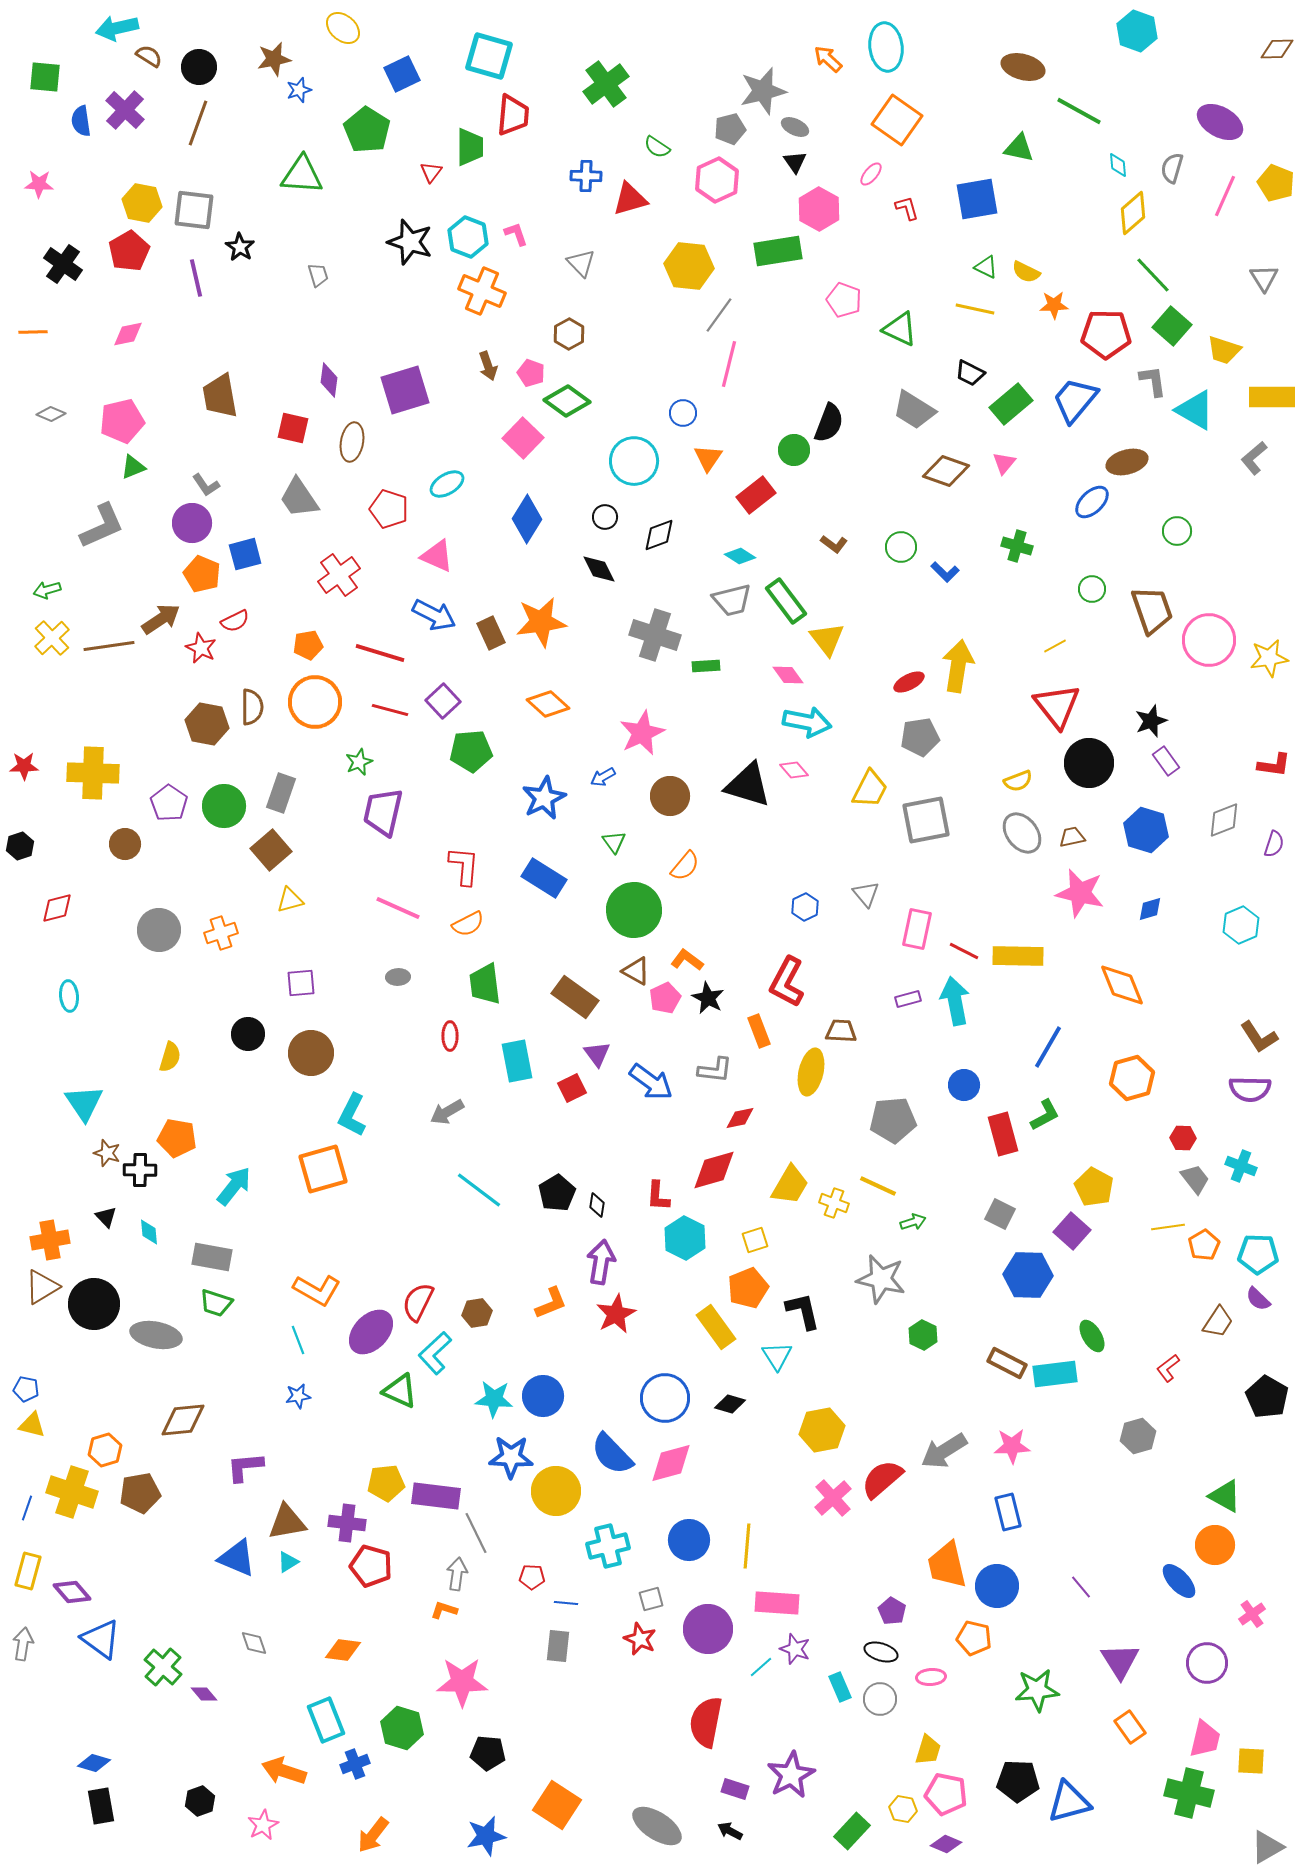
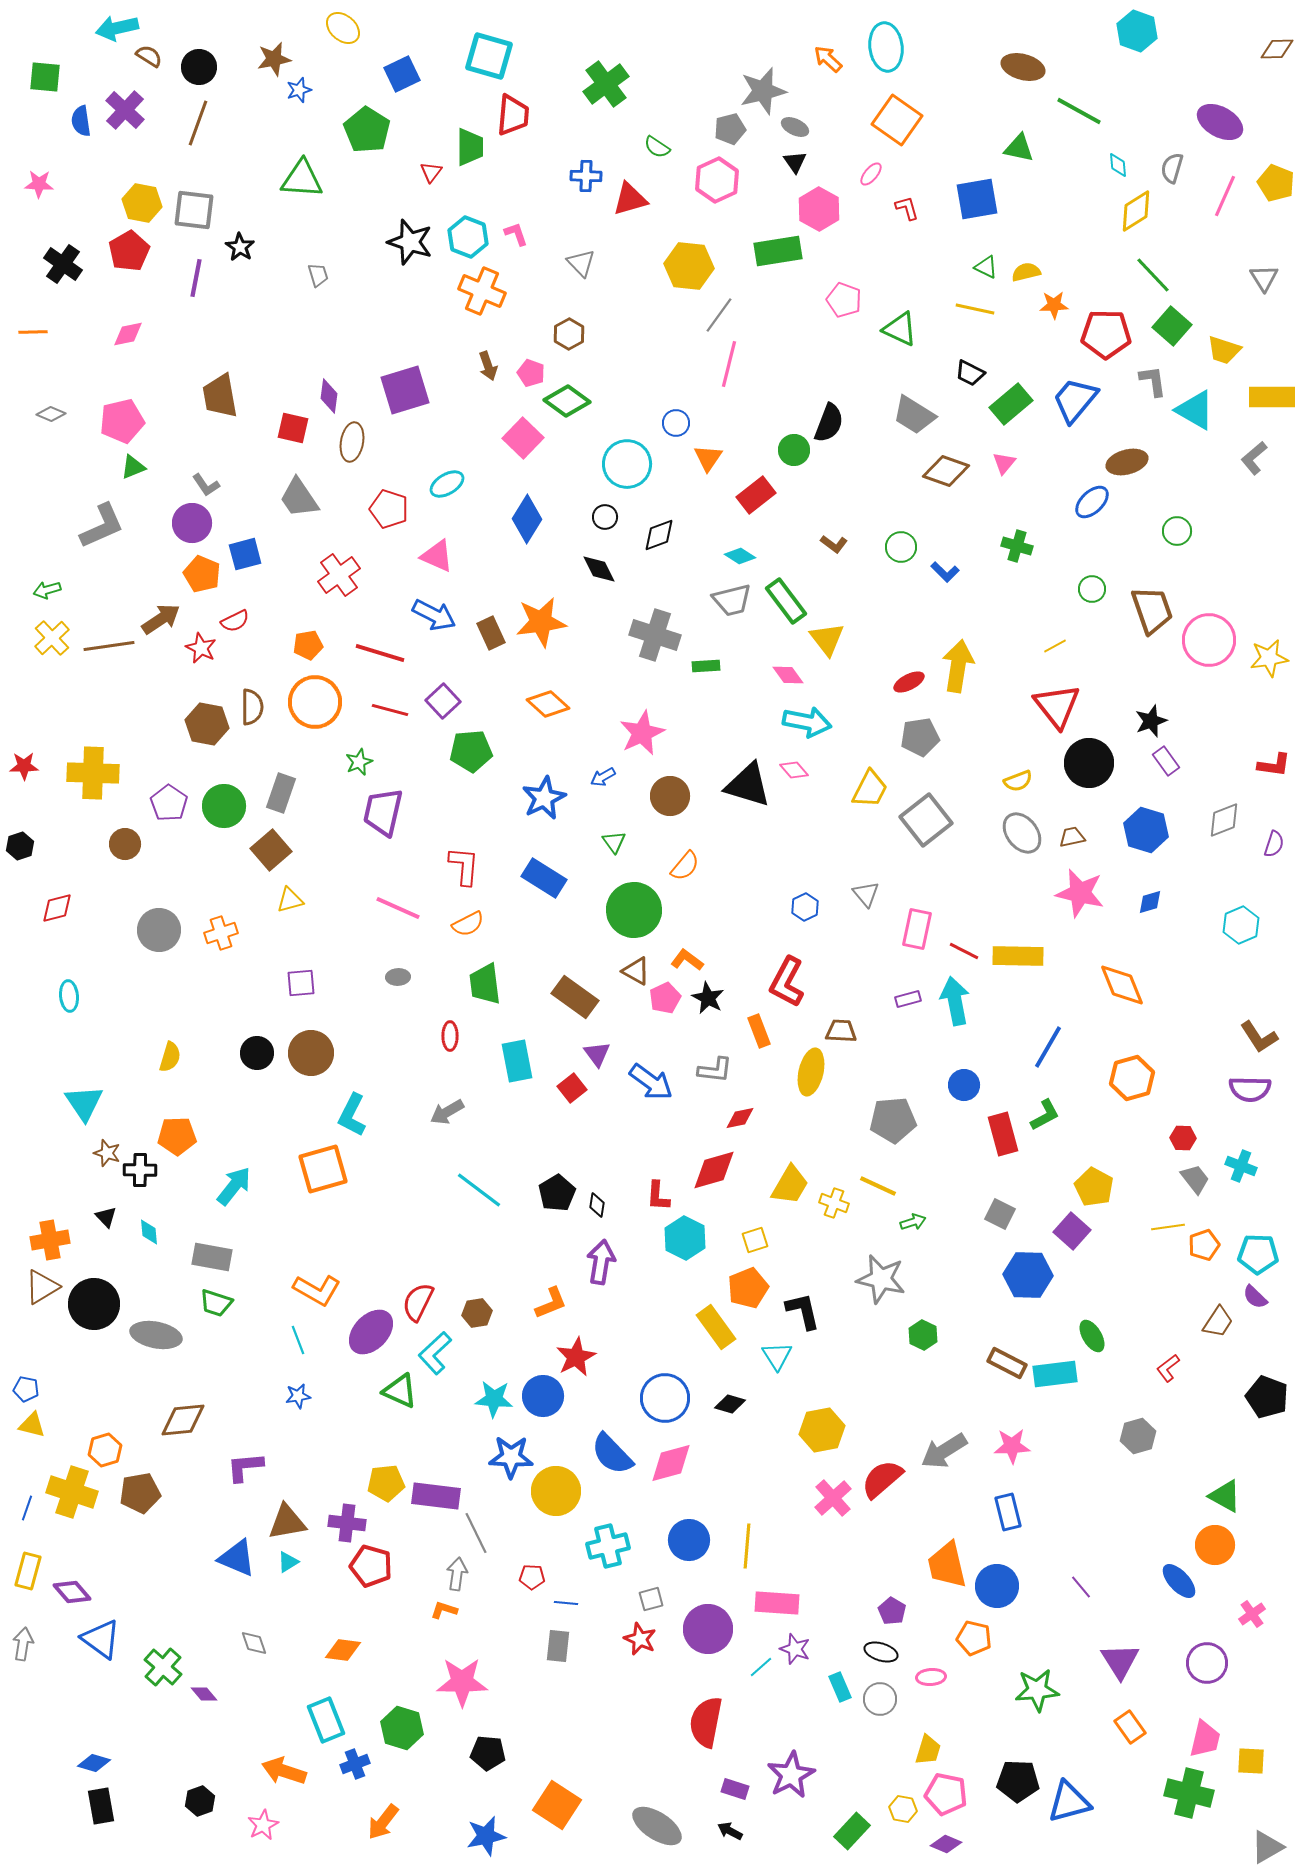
green triangle at (302, 175): moved 4 px down
yellow diamond at (1133, 213): moved 3 px right, 2 px up; rotated 9 degrees clockwise
yellow semicircle at (1026, 272): rotated 140 degrees clockwise
purple line at (196, 278): rotated 24 degrees clockwise
purple diamond at (329, 380): moved 16 px down
gray trapezoid at (914, 410): moved 5 px down
blue circle at (683, 413): moved 7 px left, 10 px down
cyan circle at (634, 461): moved 7 px left, 3 px down
gray square at (926, 820): rotated 27 degrees counterclockwise
blue diamond at (1150, 909): moved 7 px up
black circle at (248, 1034): moved 9 px right, 19 px down
red square at (572, 1088): rotated 12 degrees counterclockwise
orange pentagon at (177, 1138): moved 2 px up; rotated 12 degrees counterclockwise
orange pentagon at (1204, 1245): rotated 12 degrees clockwise
purple semicircle at (1258, 1299): moved 3 px left, 2 px up
red star at (616, 1314): moved 40 px left, 43 px down
black pentagon at (1267, 1397): rotated 9 degrees counterclockwise
orange arrow at (373, 1835): moved 10 px right, 13 px up
